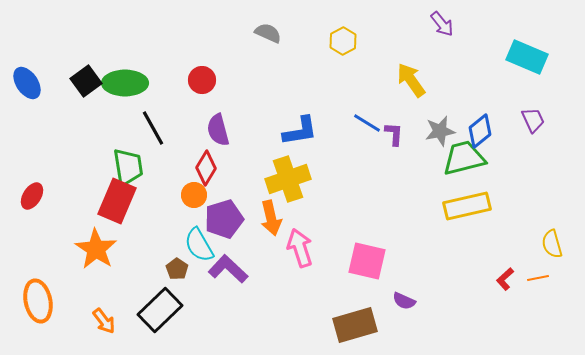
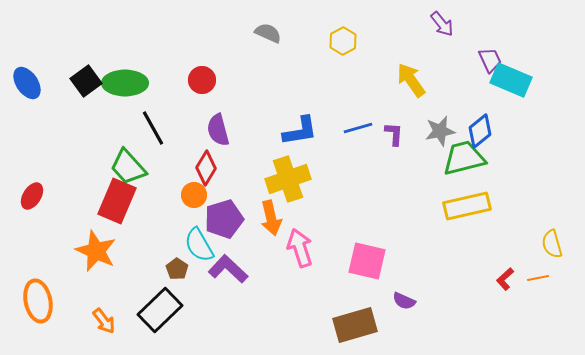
cyan rectangle at (527, 57): moved 16 px left, 23 px down
purple trapezoid at (533, 120): moved 43 px left, 60 px up
blue line at (367, 123): moved 9 px left, 5 px down; rotated 48 degrees counterclockwise
green trapezoid at (128, 167): rotated 147 degrees clockwise
orange star at (96, 249): moved 2 px down; rotated 9 degrees counterclockwise
